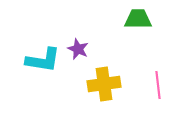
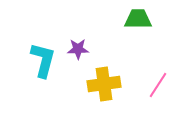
purple star: rotated 25 degrees counterclockwise
cyan L-shape: rotated 84 degrees counterclockwise
pink line: rotated 40 degrees clockwise
